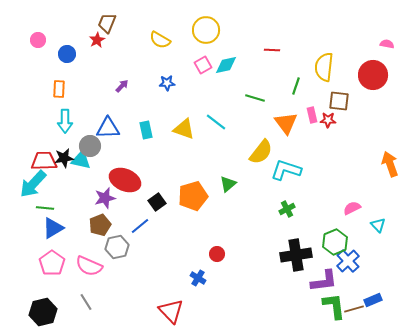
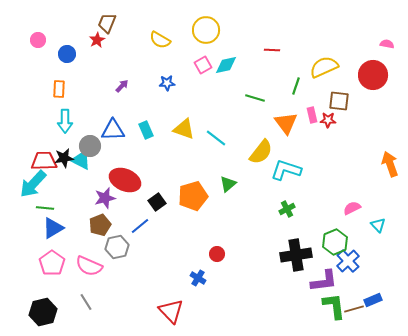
yellow semicircle at (324, 67): rotated 60 degrees clockwise
cyan line at (216, 122): moved 16 px down
blue triangle at (108, 128): moved 5 px right, 2 px down
cyan rectangle at (146, 130): rotated 12 degrees counterclockwise
cyan triangle at (81, 160): rotated 15 degrees clockwise
